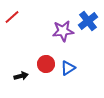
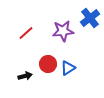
red line: moved 14 px right, 16 px down
blue cross: moved 2 px right, 3 px up
red circle: moved 2 px right
black arrow: moved 4 px right
